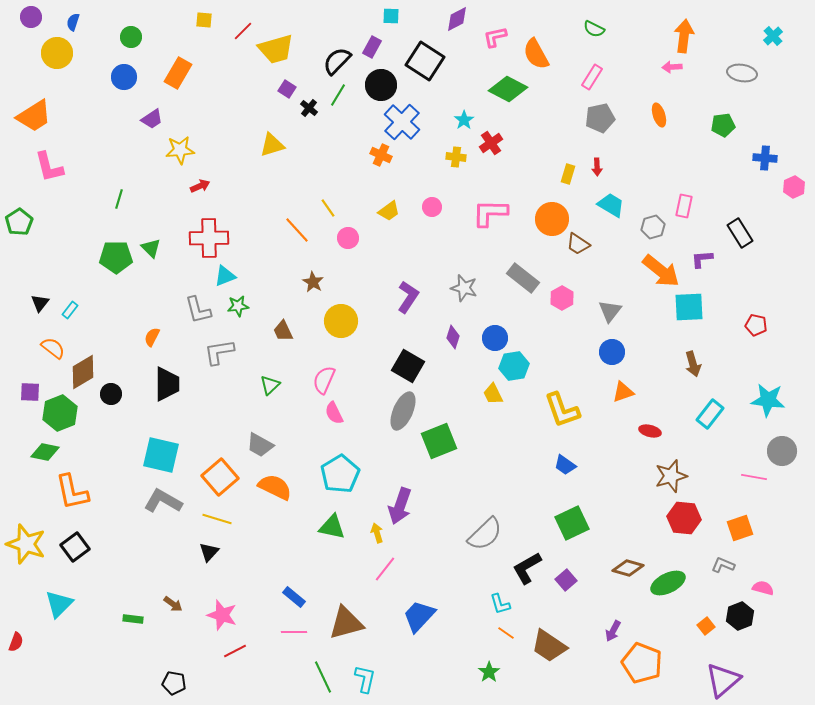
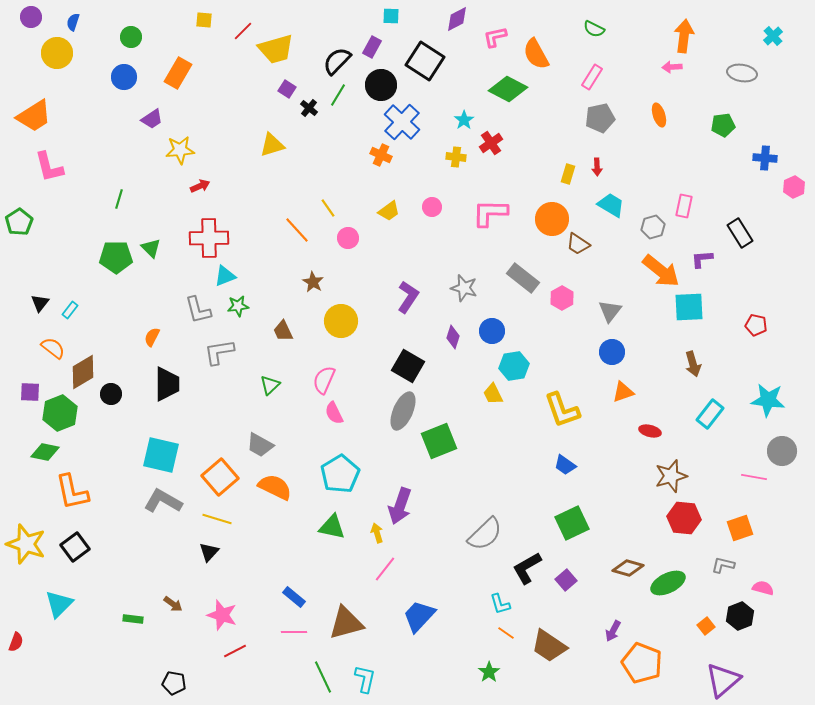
blue circle at (495, 338): moved 3 px left, 7 px up
gray L-shape at (723, 565): rotated 10 degrees counterclockwise
